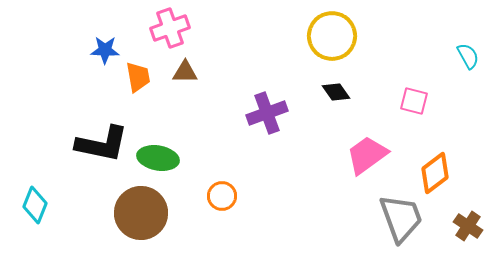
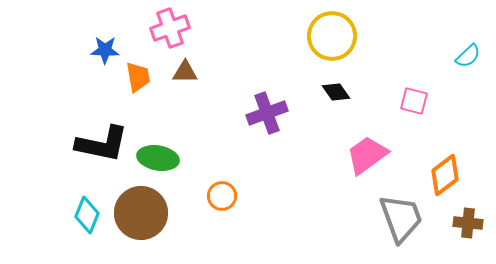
cyan semicircle: rotated 76 degrees clockwise
orange diamond: moved 10 px right, 2 px down
cyan diamond: moved 52 px right, 10 px down
brown cross: moved 3 px up; rotated 28 degrees counterclockwise
